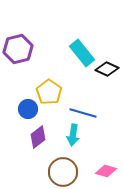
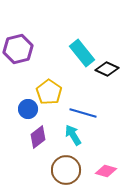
cyan arrow: rotated 140 degrees clockwise
brown circle: moved 3 px right, 2 px up
